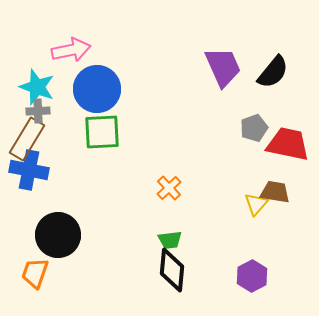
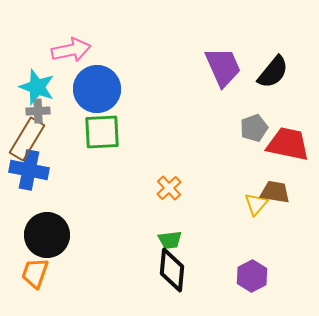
black circle: moved 11 px left
